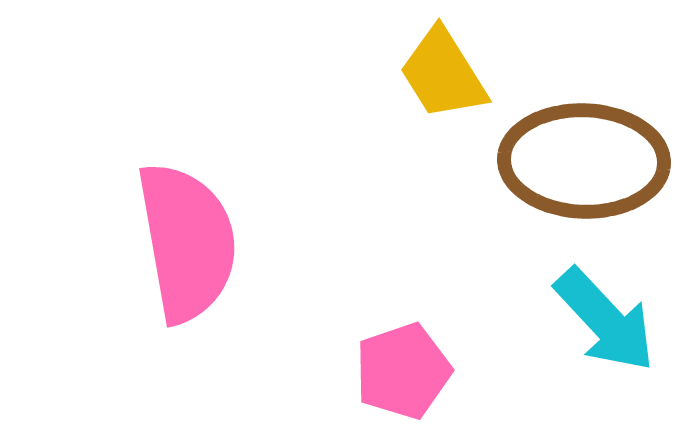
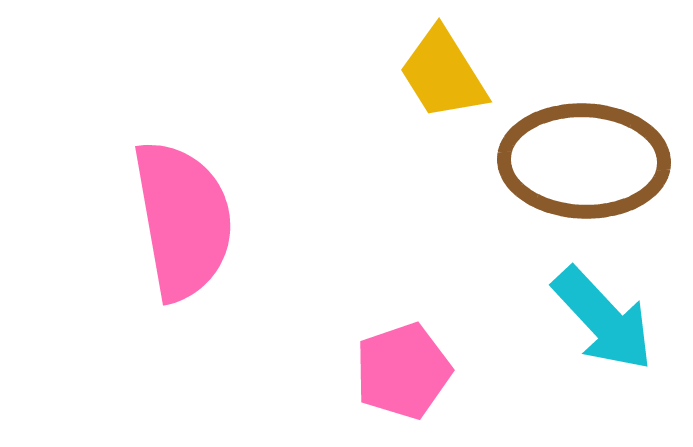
pink semicircle: moved 4 px left, 22 px up
cyan arrow: moved 2 px left, 1 px up
